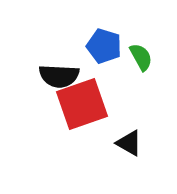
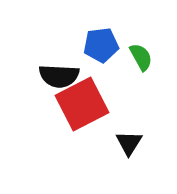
blue pentagon: moved 3 px left, 1 px up; rotated 24 degrees counterclockwise
red square: rotated 8 degrees counterclockwise
black triangle: rotated 32 degrees clockwise
